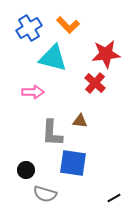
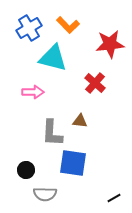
red star: moved 4 px right, 10 px up
gray semicircle: rotated 15 degrees counterclockwise
